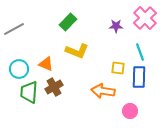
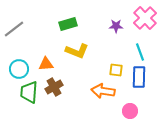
green rectangle: moved 2 px down; rotated 30 degrees clockwise
gray line: rotated 10 degrees counterclockwise
orange triangle: rotated 28 degrees counterclockwise
yellow square: moved 2 px left, 2 px down
